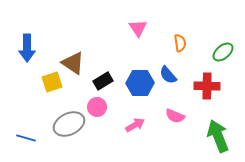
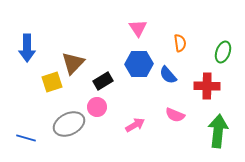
green ellipse: rotated 30 degrees counterclockwise
brown triangle: rotated 40 degrees clockwise
blue hexagon: moved 1 px left, 19 px up
pink semicircle: moved 1 px up
green arrow: moved 5 px up; rotated 28 degrees clockwise
